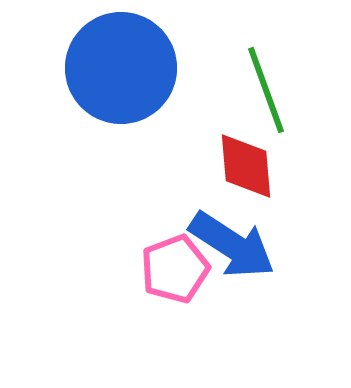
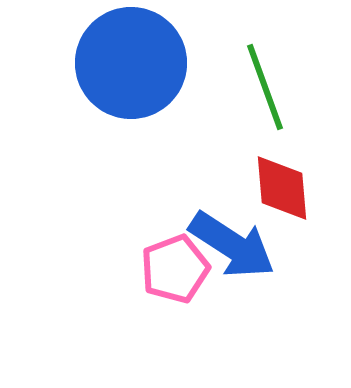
blue circle: moved 10 px right, 5 px up
green line: moved 1 px left, 3 px up
red diamond: moved 36 px right, 22 px down
